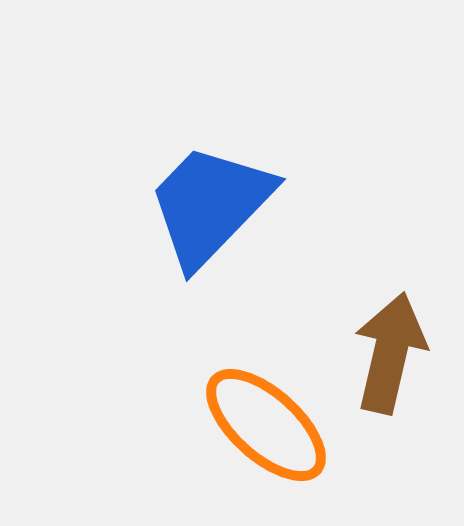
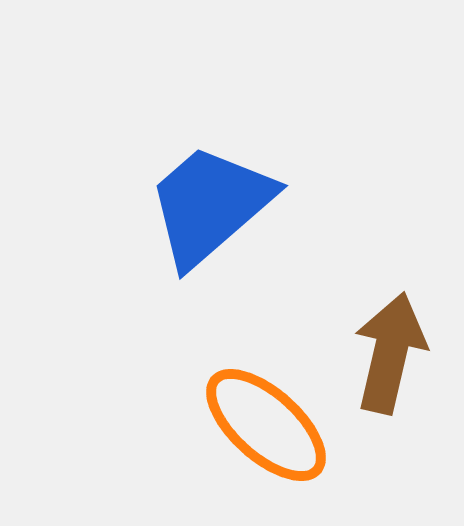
blue trapezoid: rotated 5 degrees clockwise
